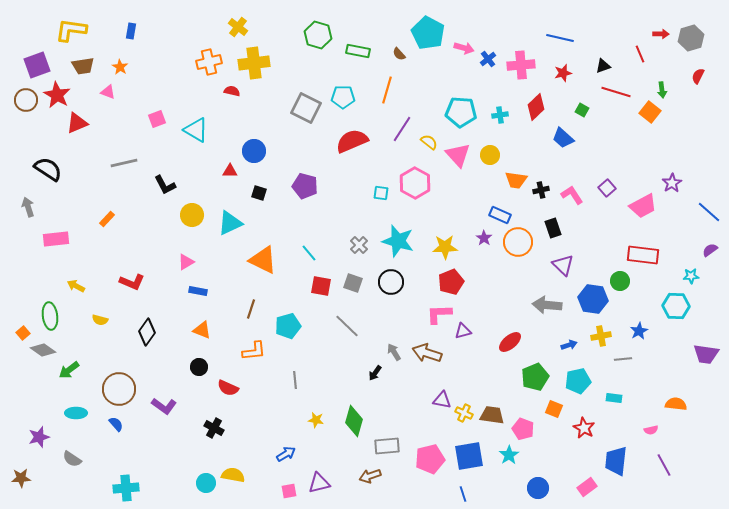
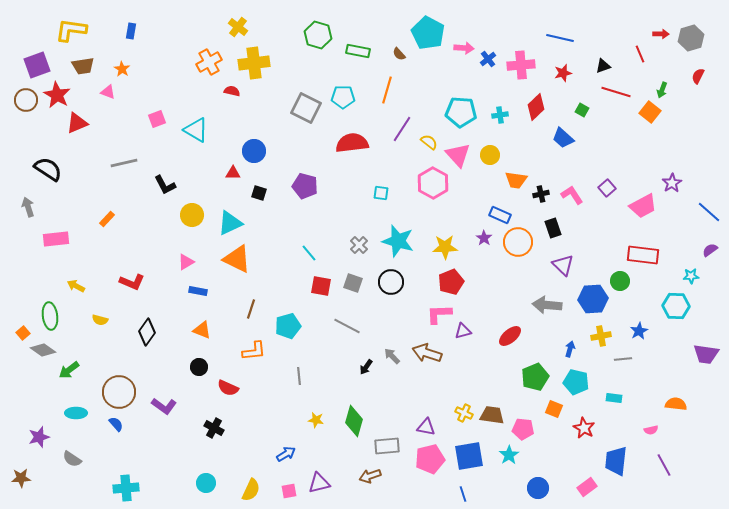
pink arrow at (464, 48): rotated 12 degrees counterclockwise
orange cross at (209, 62): rotated 15 degrees counterclockwise
orange star at (120, 67): moved 2 px right, 2 px down
green arrow at (662, 90): rotated 28 degrees clockwise
red semicircle at (352, 141): moved 2 px down; rotated 16 degrees clockwise
red triangle at (230, 171): moved 3 px right, 2 px down
pink hexagon at (415, 183): moved 18 px right
black cross at (541, 190): moved 4 px down
orange triangle at (263, 260): moved 26 px left, 1 px up
blue hexagon at (593, 299): rotated 12 degrees counterclockwise
gray line at (347, 326): rotated 16 degrees counterclockwise
red ellipse at (510, 342): moved 6 px up
blue arrow at (569, 345): moved 1 px right, 4 px down; rotated 56 degrees counterclockwise
gray arrow at (394, 352): moved 2 px left, 4 px down; rotated 12 degrees counterclockwise
black arrow at (375, 373): moved 9 px left, 6 px up
gray line at (295, 380): moved 4 px right, 4 px up
cyan pentagon at (578, 381): moved 2 px left, 1 px down; rotated 25 degrees clockwise
brown circle at (119, 389): moved 3 px down
purple triangle at (442, 400): moved 16 px left, 27 px down
pink pentagon at (523, 429): rotated 15 degrees counterclockwise
yellow semicircle at (233, 475): moved 18 px right, 15 px down; rotated 105 degrees clockwise
